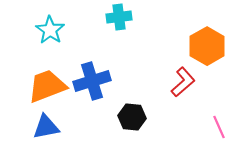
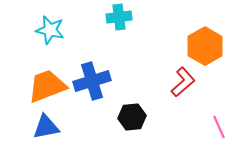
cyan star: rotated 20 degrees counterclockwise
orange hexagon: moved 2 px left
black hexagon: rotated 12 degrees counterclockwise
